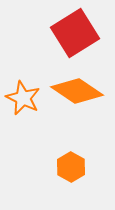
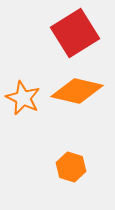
orange diamond: rotated 21 degrees counterclockwise
orange hexagon: rotated 12 degrees counterclockwise
